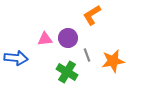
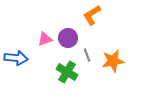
pink triangle: rotated 14 degrees counterclockwise
